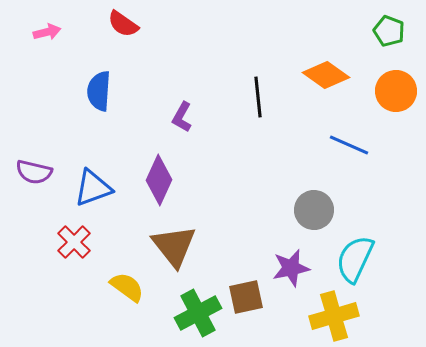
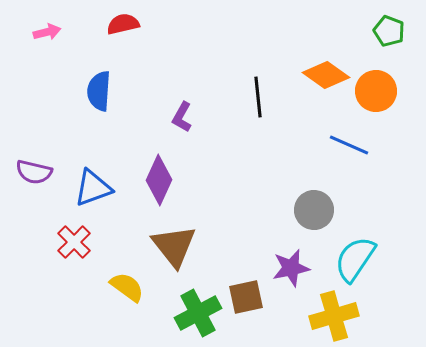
red semicircle: rotated 132 degrees clockwise
orange circle: moved 20 px left
cyan semicircle: rotated 9 degrees clockwise
